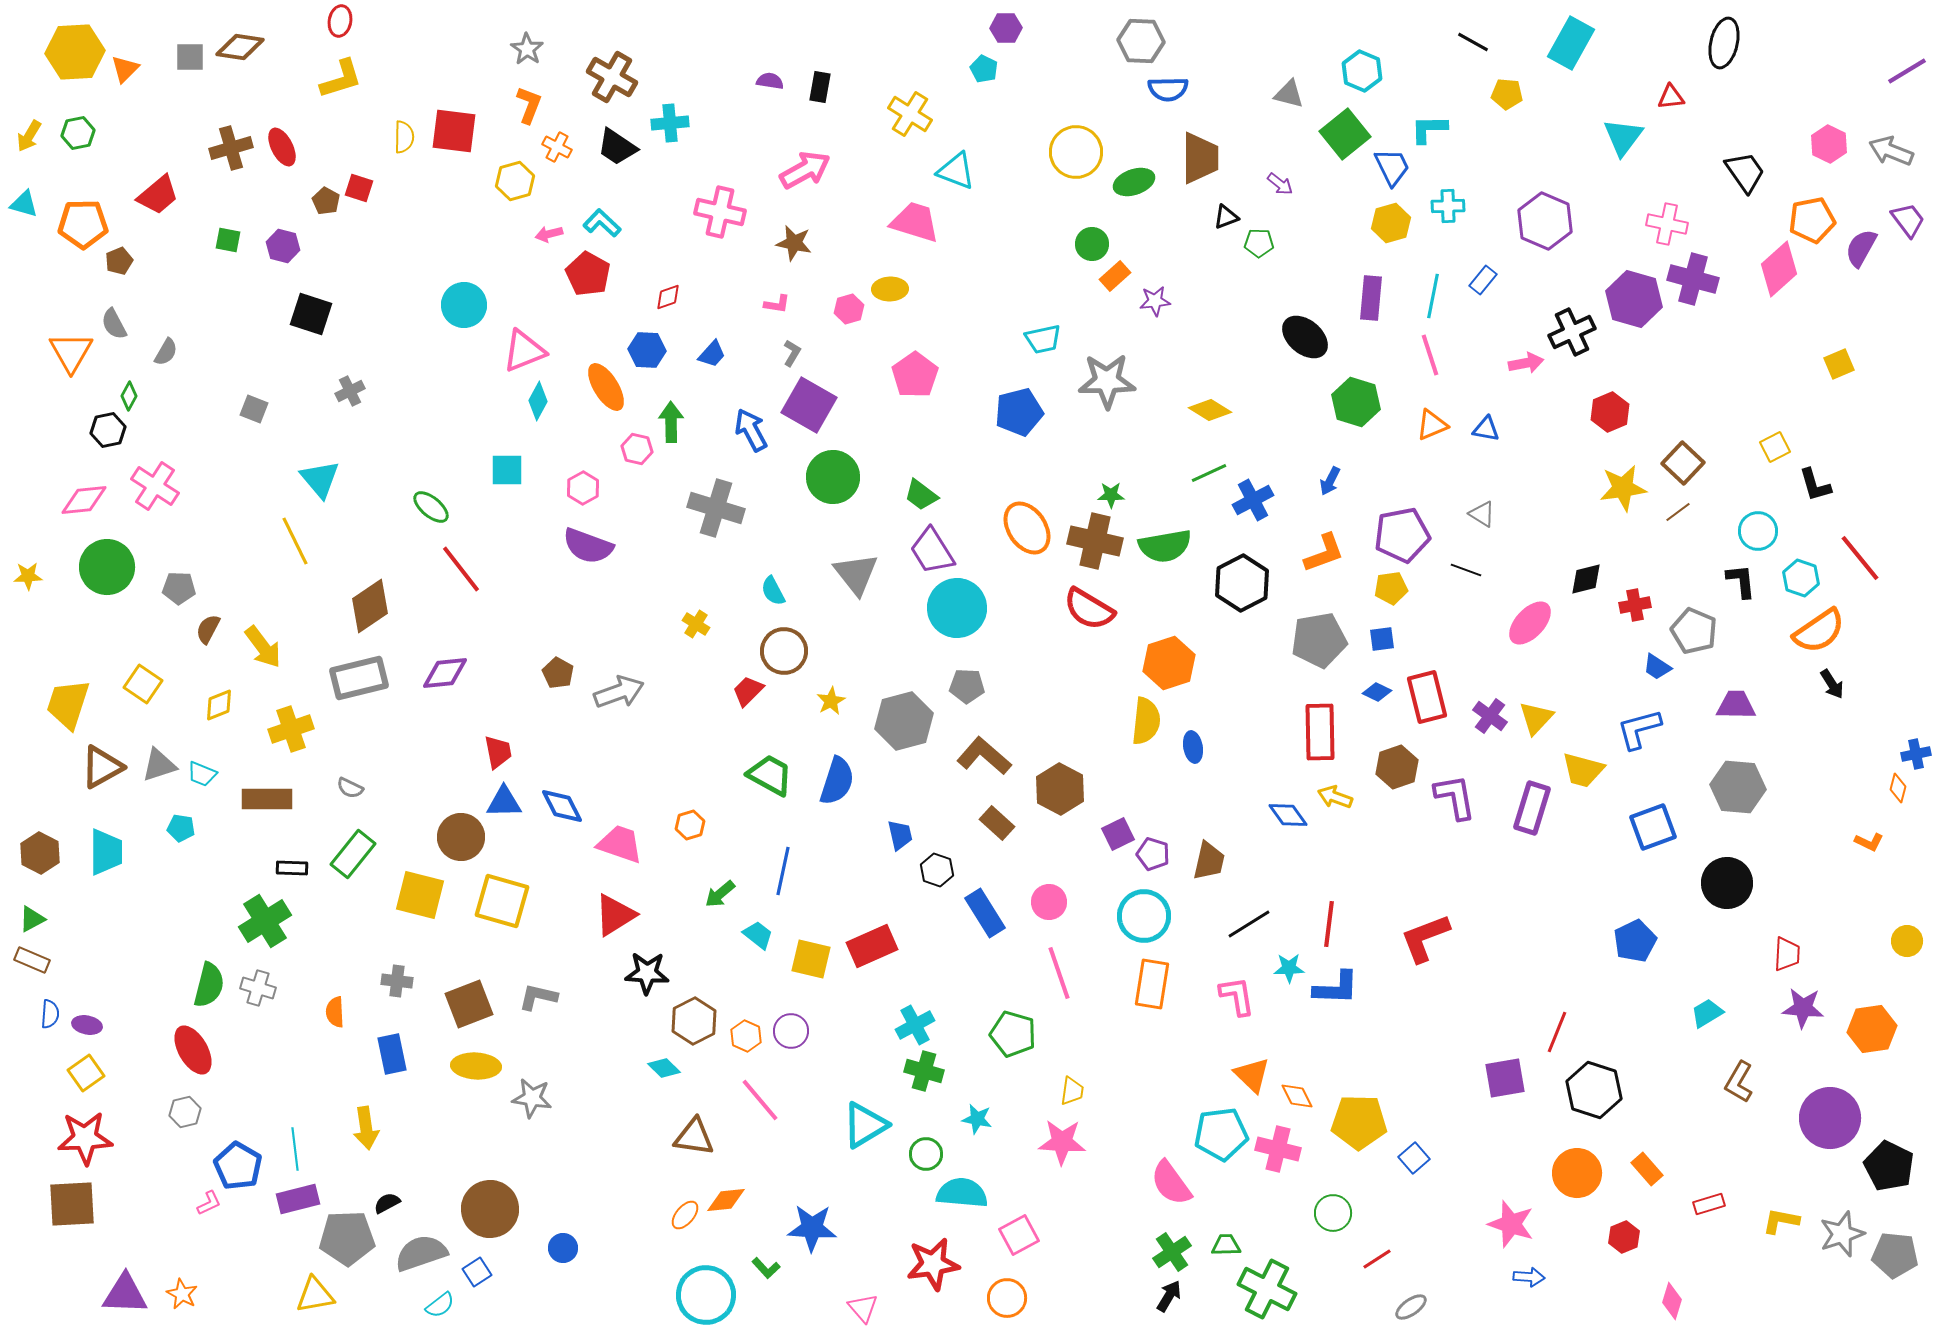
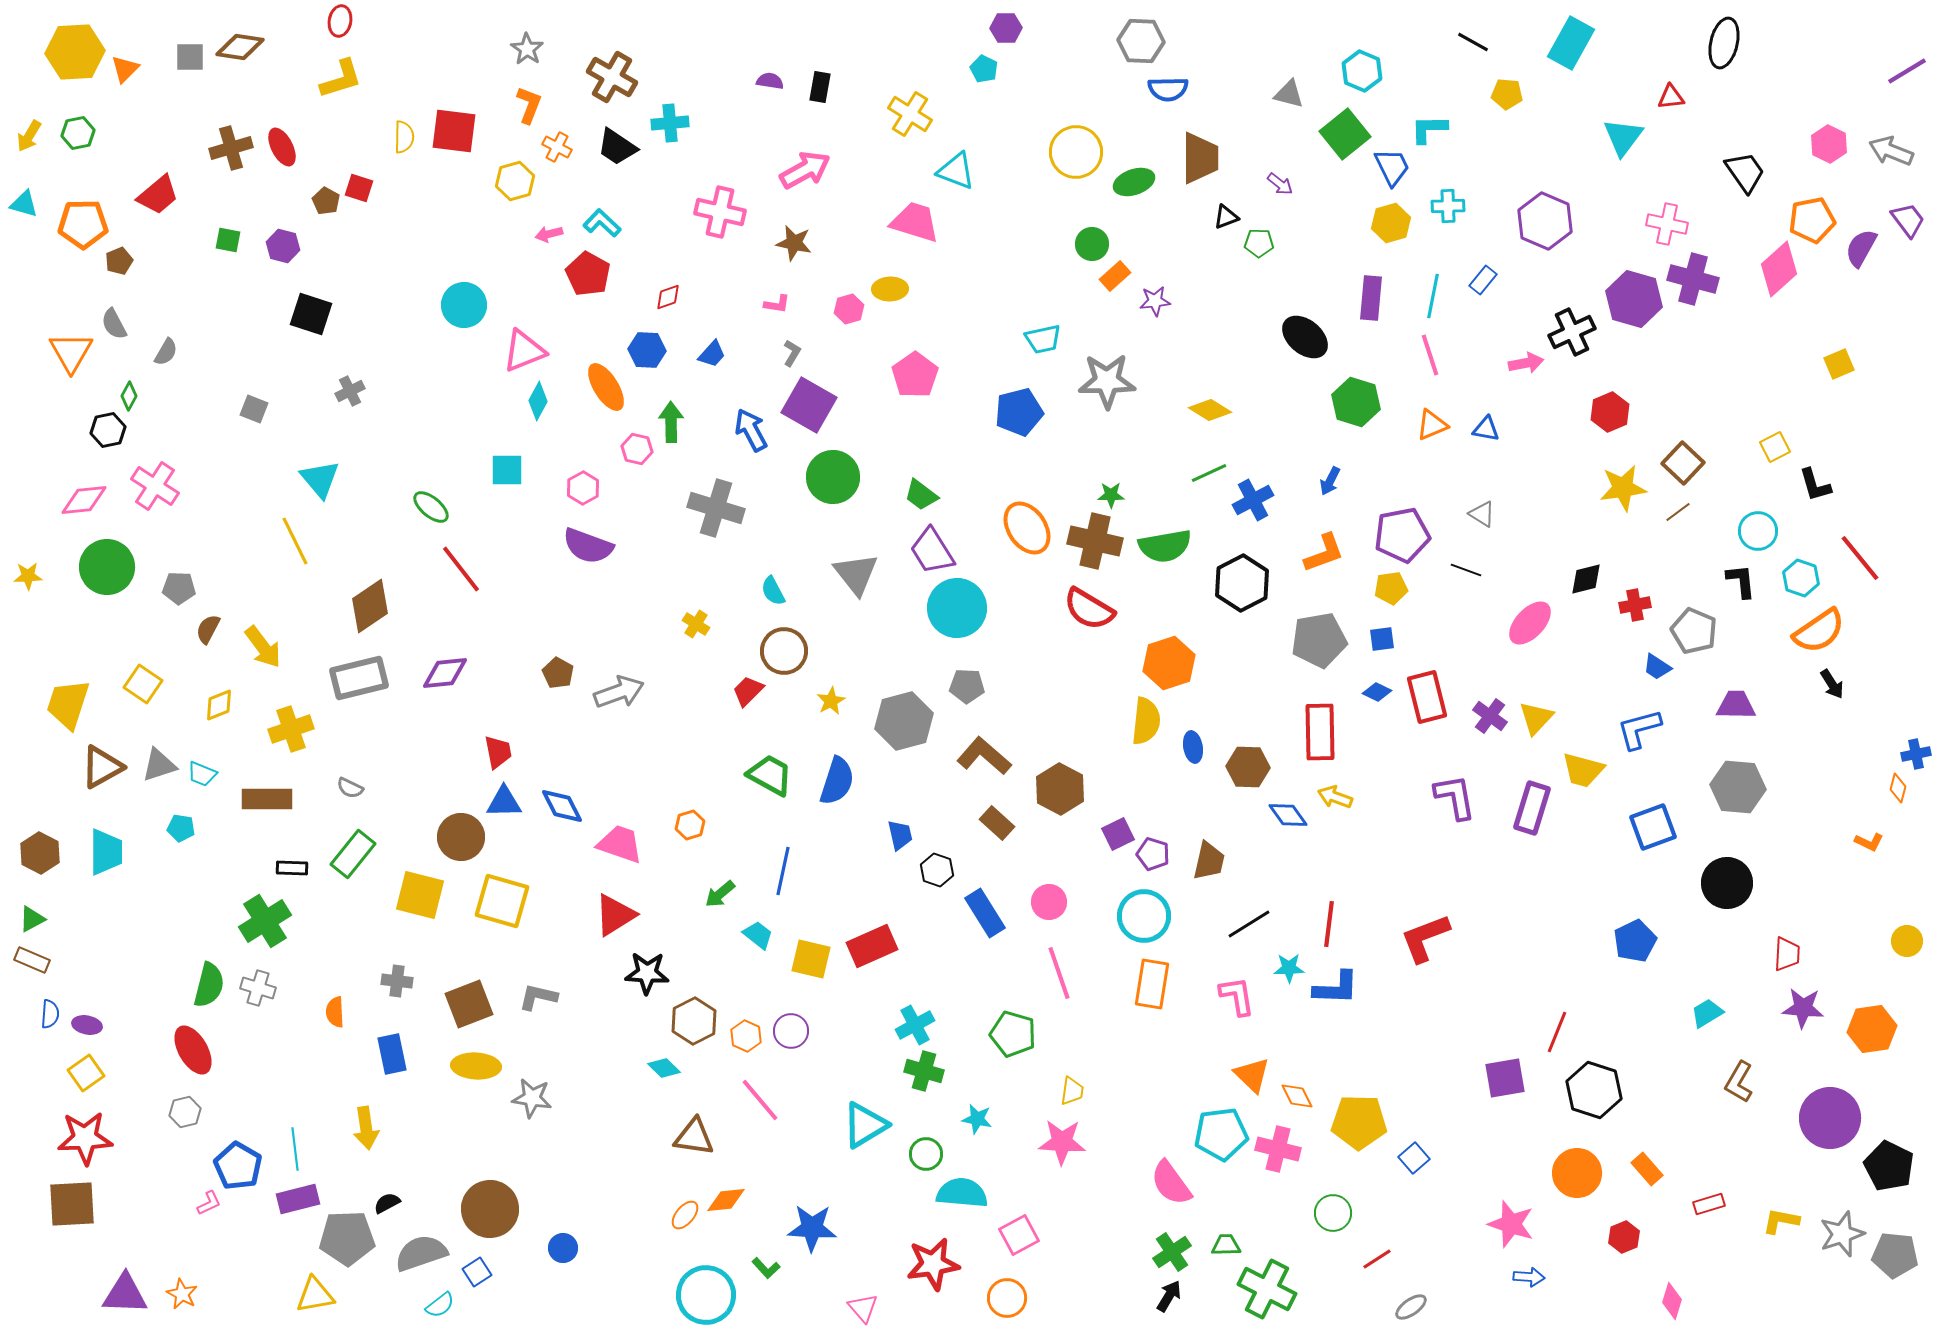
brown hexagon at (1397, 767): moved 149 px left; rotated 21 degrees clockwise
